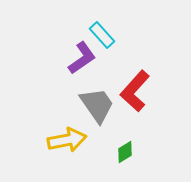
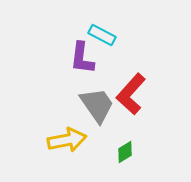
cyan rectangle: rotated 20 degrees counterclockwise
purple L-shape: rotated 132 degrees clockwise
red L-shape: moved 4 px left, 3 px down
